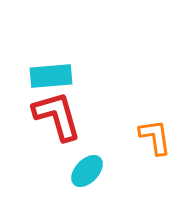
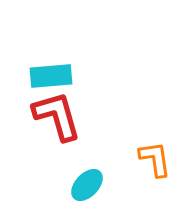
orange L-shape: moved 22 px down
cyan ellipse: moved 14 px down
